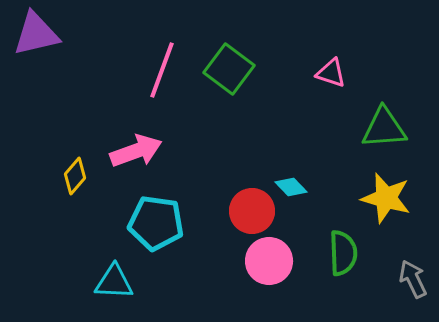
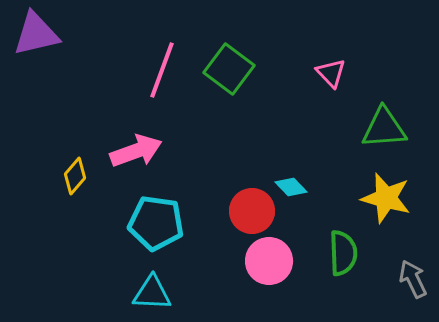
pink triangle: rotated 28 degrees clockwise
cyan triangle: moved 38 px right, 11 px down
